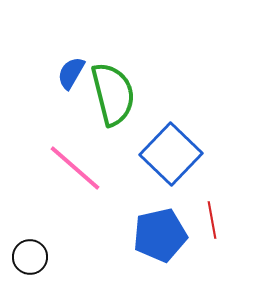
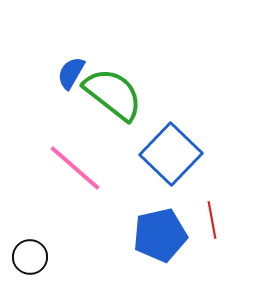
green semicircle: rotated 38 degrees counterclockwise
